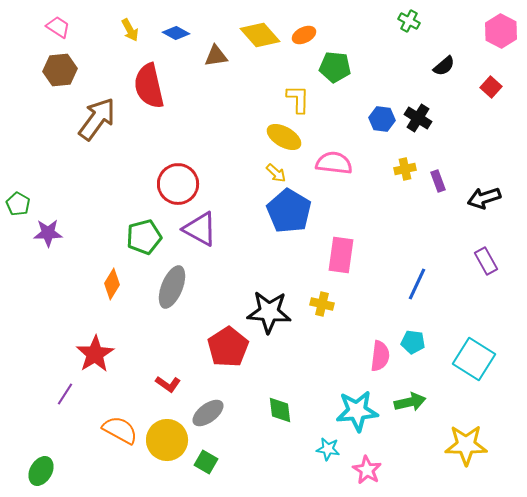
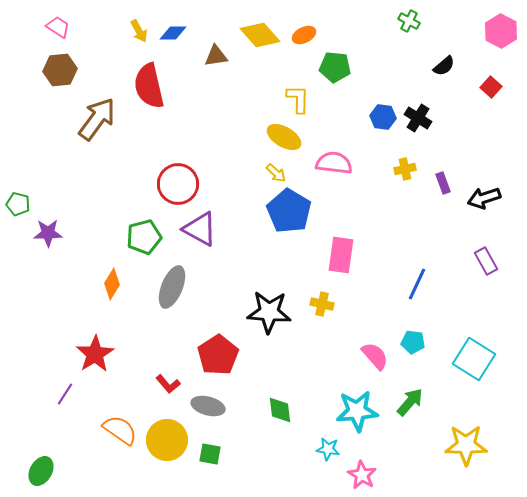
yellow arrow at (130, 30): moved 9 px right, 1 px down
blue diamond at (176, 33): moved 3 px left; rotated 28 degrees counterclockwise
blue hexagon at (382, 119): moved 1 px right, 2 px up
purple rectangle at (438, 181): moved 5 px right, 2 px down
green pentagon at (18, 204): rotated 15 degrees counterclockwise
red pentagon at (228, 347): moved 10 px left, 8 px down
pink semicircle at (380, 356): moved 5 px left; rotated 48 degrees counterclockwise
red L-shape at (168, 384): rotated 15 degrees clockwise
green arrow at (410, 402): rotated 36 degrees counterclockwise
gray ellipse at (208, 413): moved 7 px up; rotated 52 degrees clockwise
orange semicircle at (120, 430): rotated 6 degrees clockwise
green square at (206, 462): moved 4 px right, 8 px up; rotated 20 degrees counterclockwise
pink star at (367, 470): moved 5 px left, 5 px down
